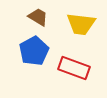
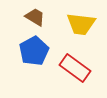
brown trapezoid: moved 3 px left
red rectangle: moved 1 px right; rotated 16 degrees clockwise
